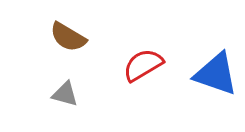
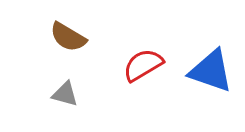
blue triangle: moved 5 px left, 3 px up
